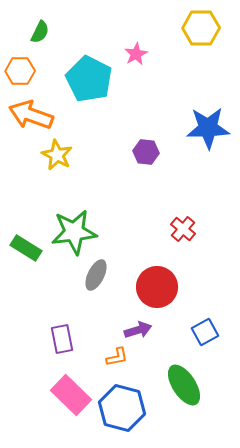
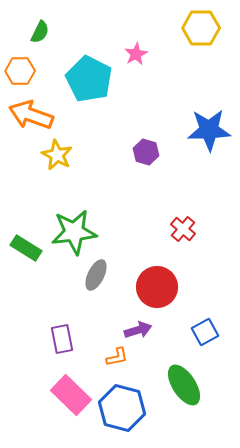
blue star: moved 1 px right, 2 px down
purple hexagon: rotated 10 degrees clockwise
